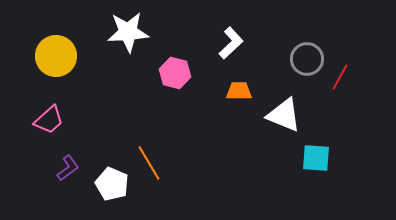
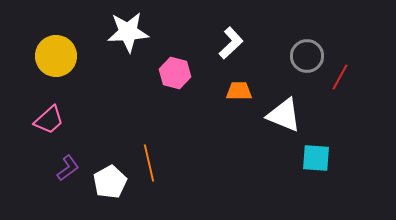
gray circle: moved 3 px up
orange line: rotated 18 degrees clockwise
white pentagon: moved 2 px left, 2 px up; rotated 20 degrees clockwise
